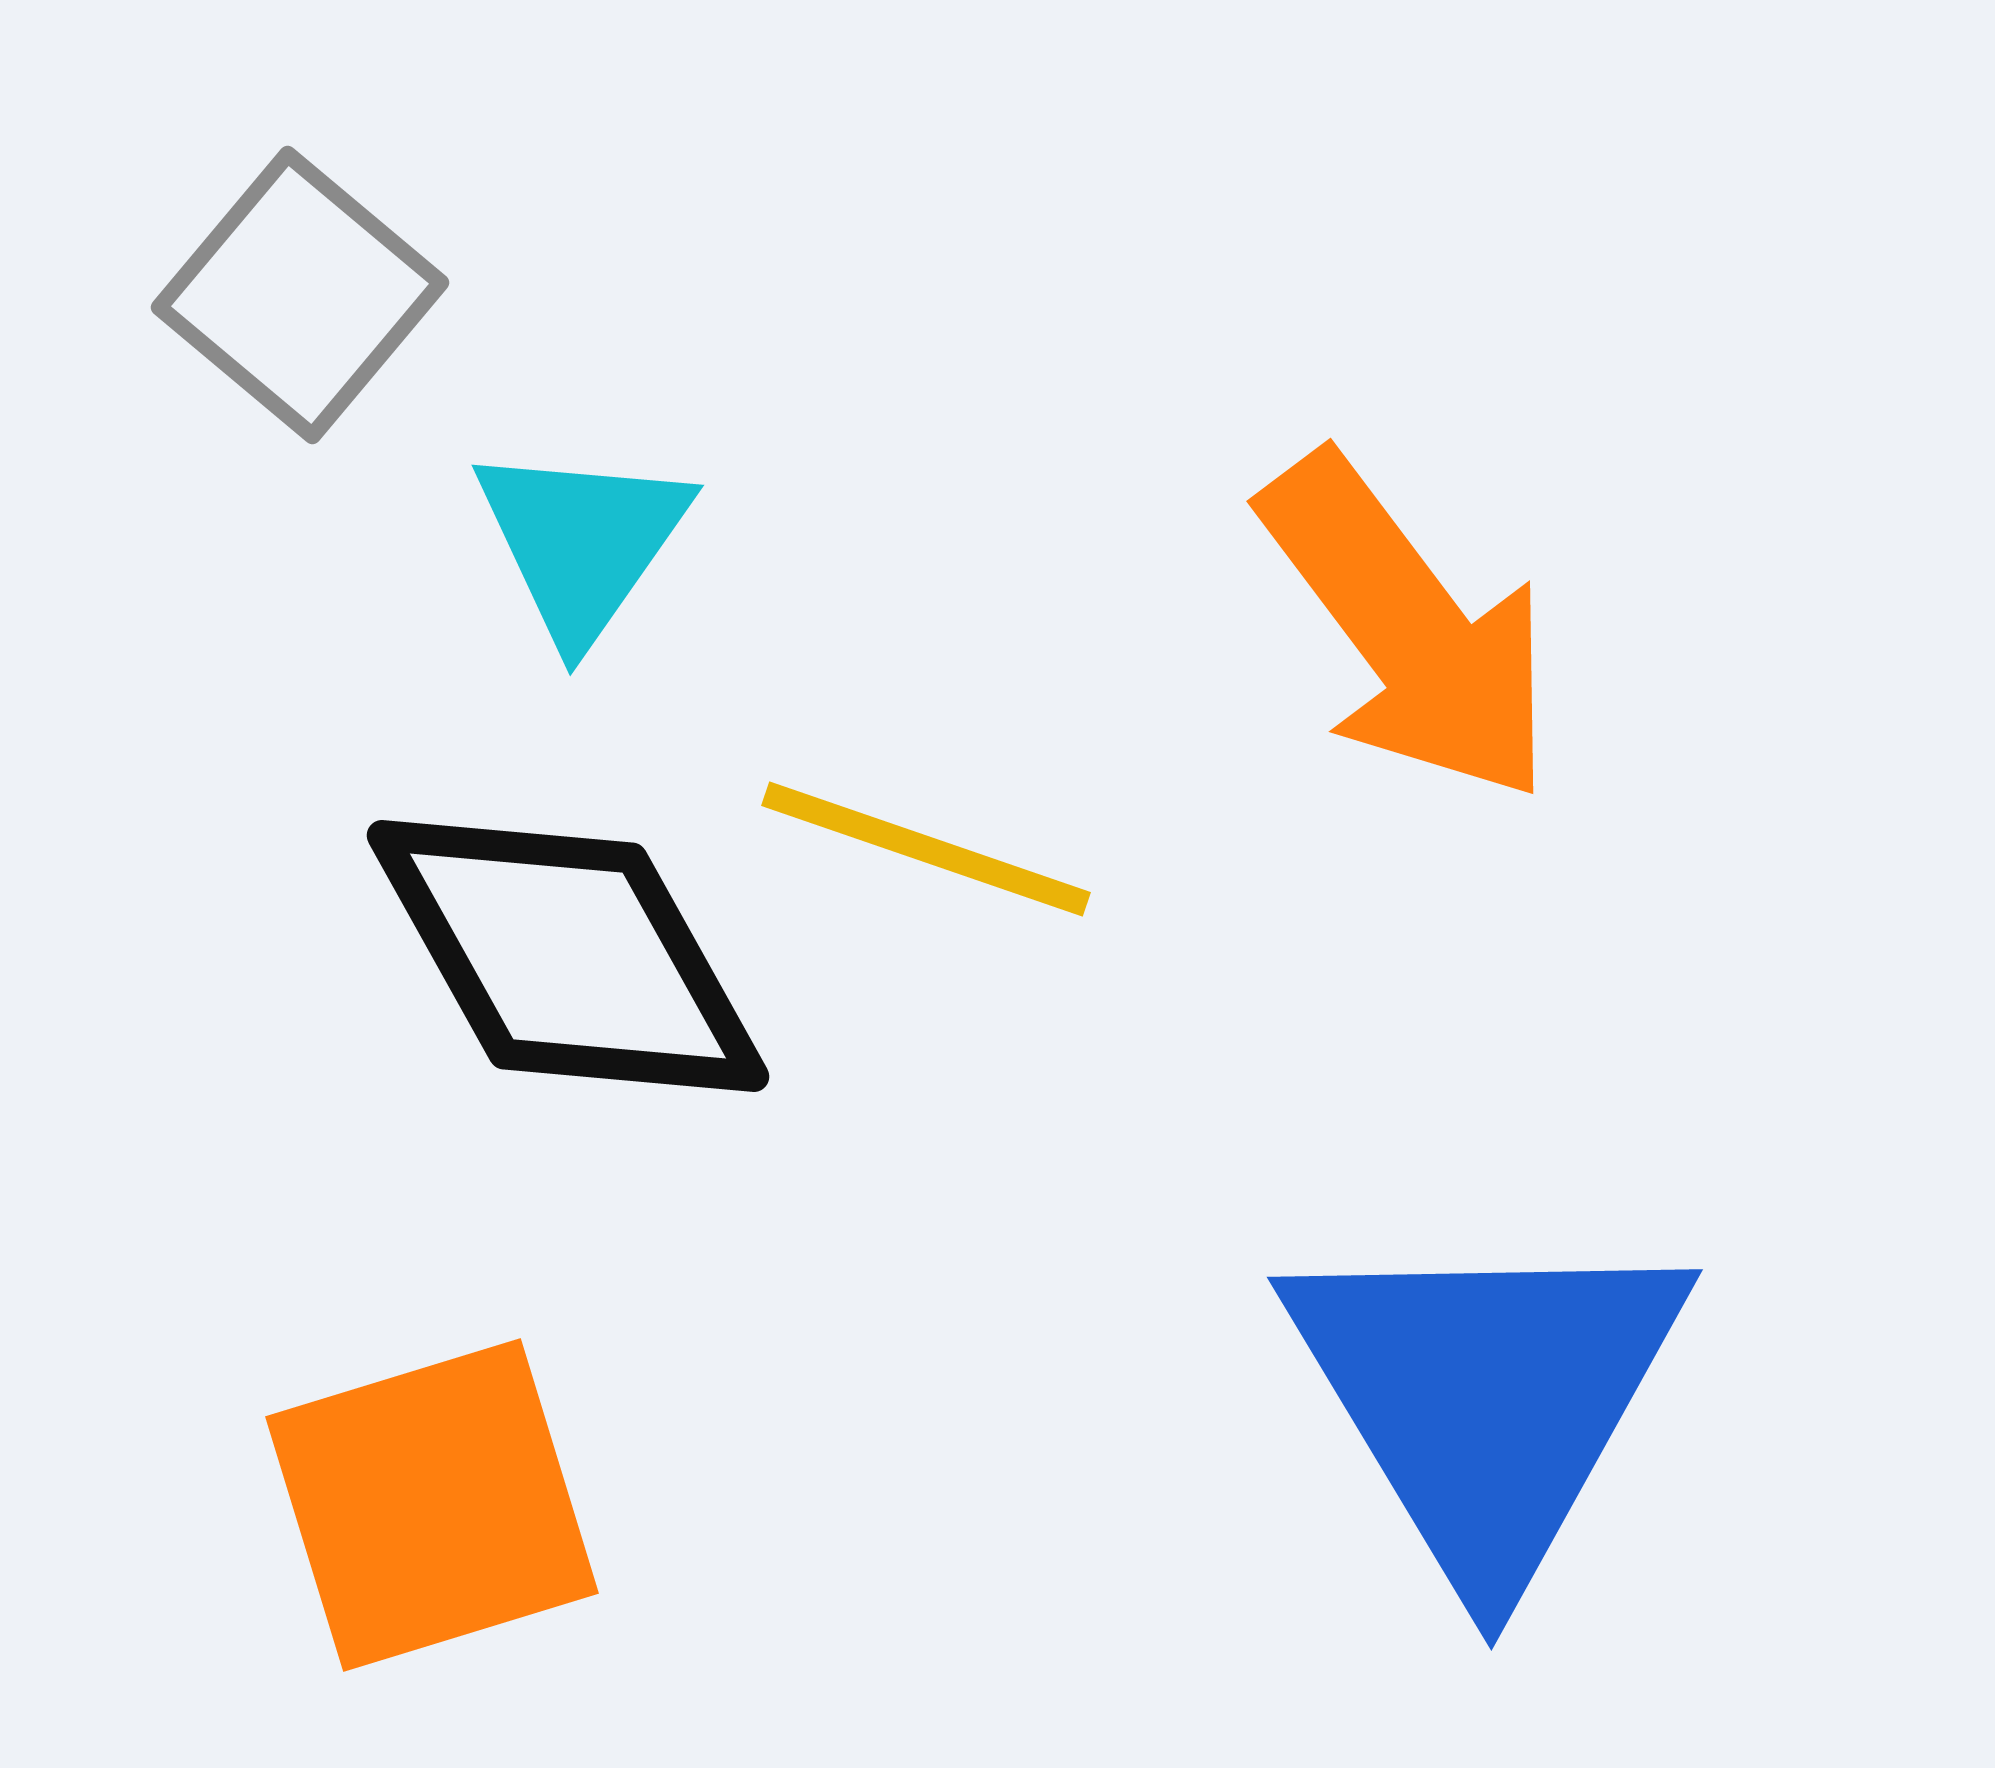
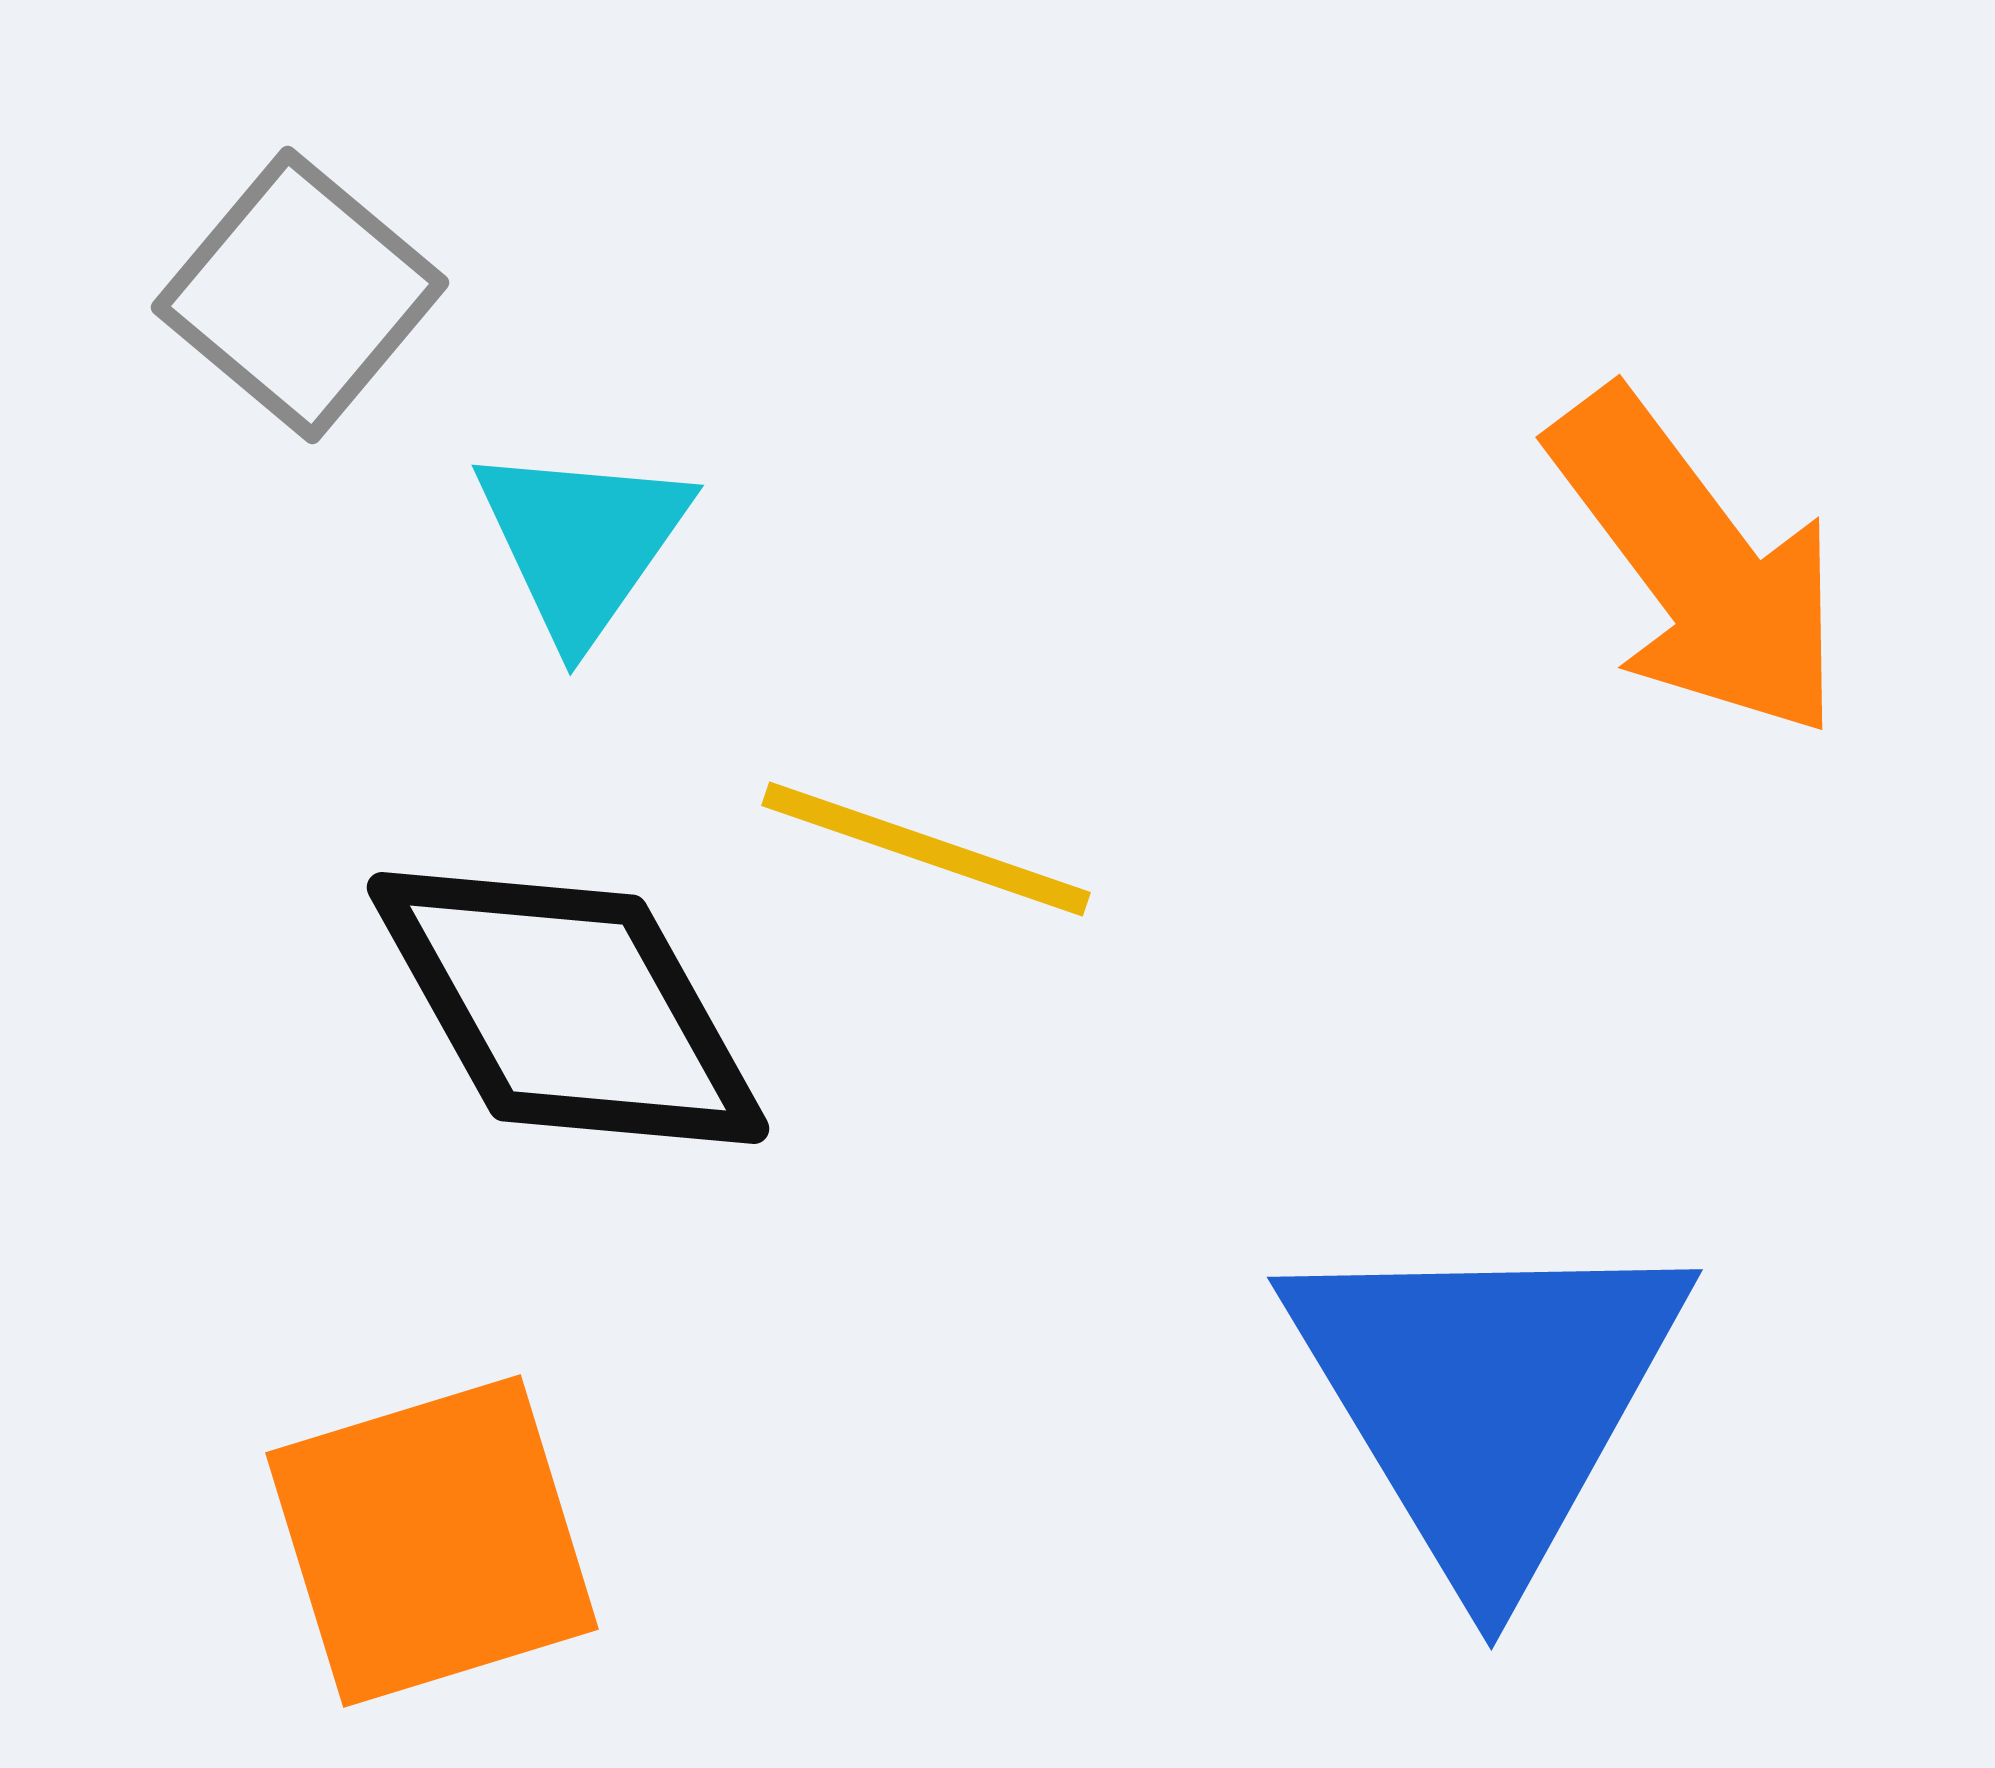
orange arrow: moved 289 px right, 64 px up
black diamond: moved 52 px down
orange square: moved 36 px down
